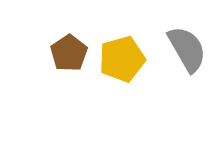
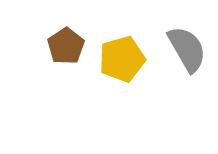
brown pentagon: moved 3 px left, 7 px up
